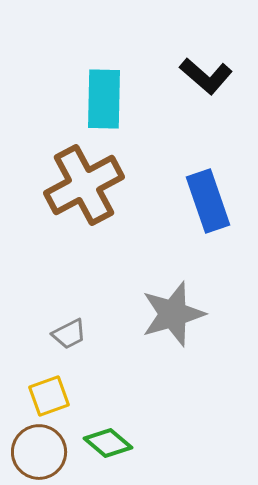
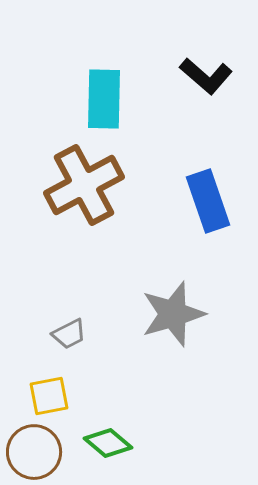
yellow square: rotated 9 degrees clockwise
brown circle: moved 5 px left
